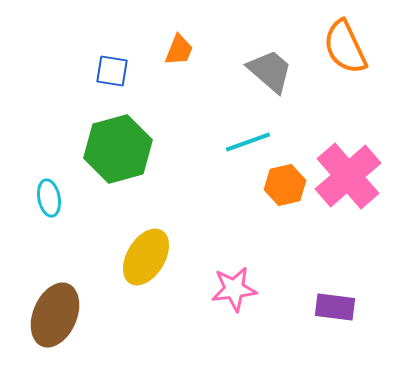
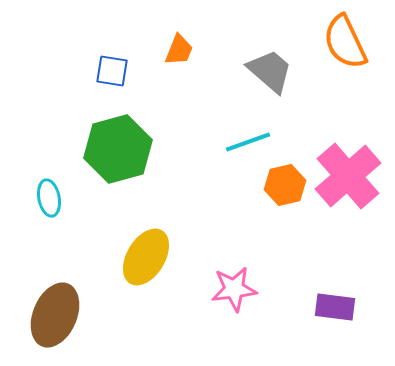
orange semicircle: moved 5 px up
